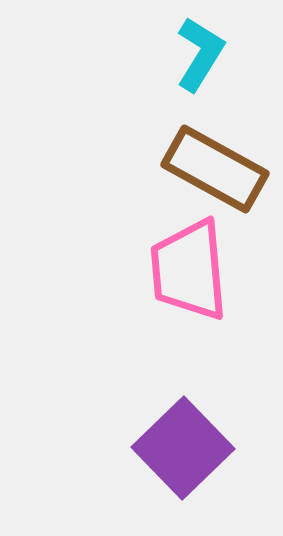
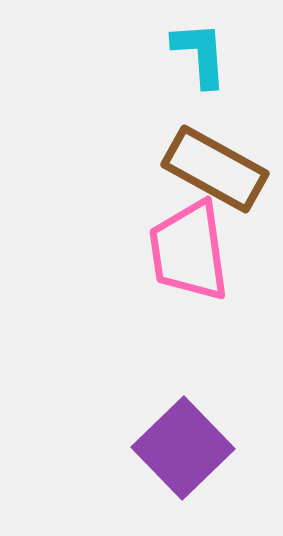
cyan L-shape: rotated 36 degrees counterclockwise
pink trapezoid: moved 19 px up; rotated 3 degrees counterclockwise
